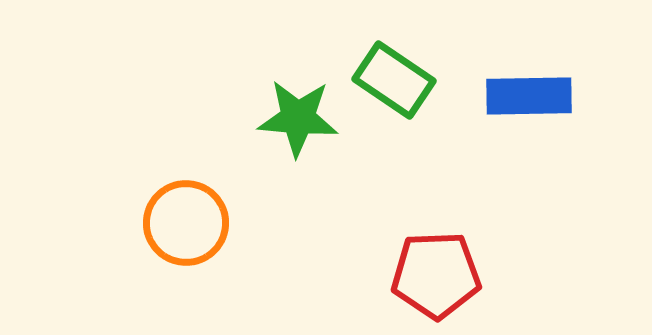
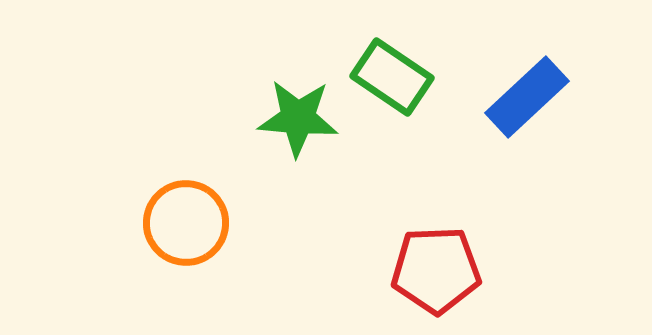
green rectangle: moved 2 px left, 3 px up
blue rectangle: moved 2 px left, 1 px down; rotated 42 degrees counterclockwise
red pentagon: moved 5 px up
